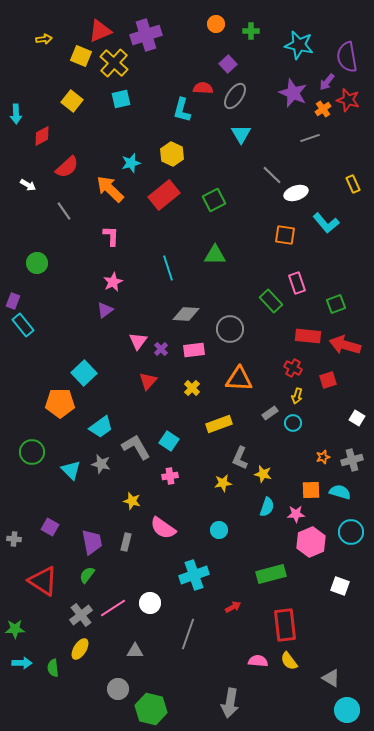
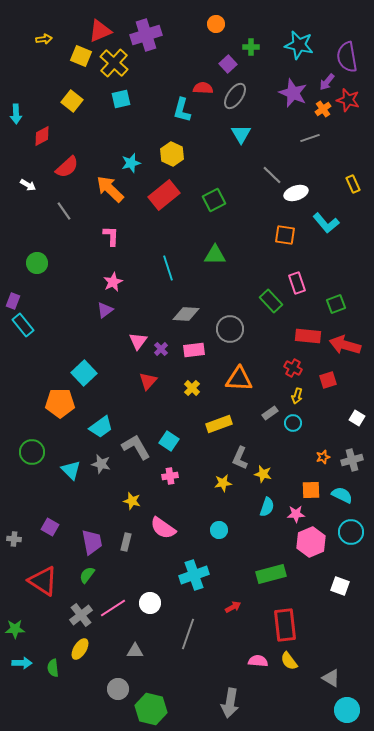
green cross at (251, 31): moved 16 px down
cyan semicircle at (340, 492): moved 2 px right, 3 px down; rotated 10 degrees clockwise
